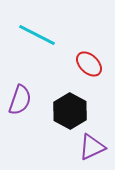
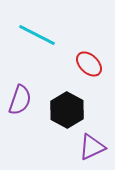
black hexagon: moved 3 px left, 1 px up
